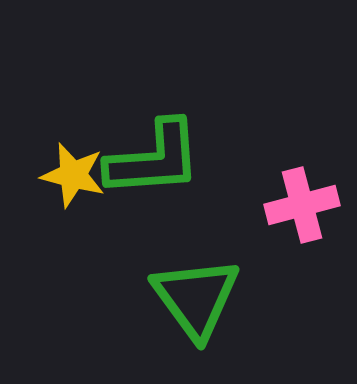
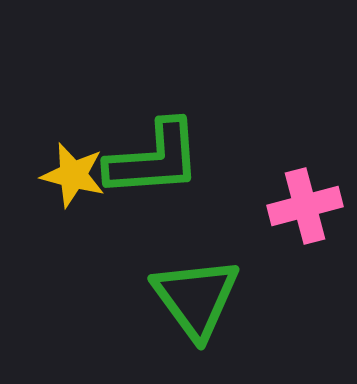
pink cross: moved 3 px right, 1 px down
